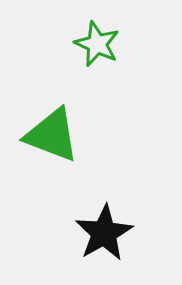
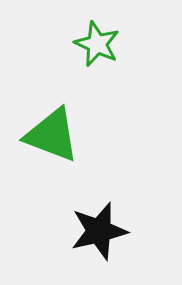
black star: moved 5 px left, 2 px up; rotated 16 degrees clockwise
